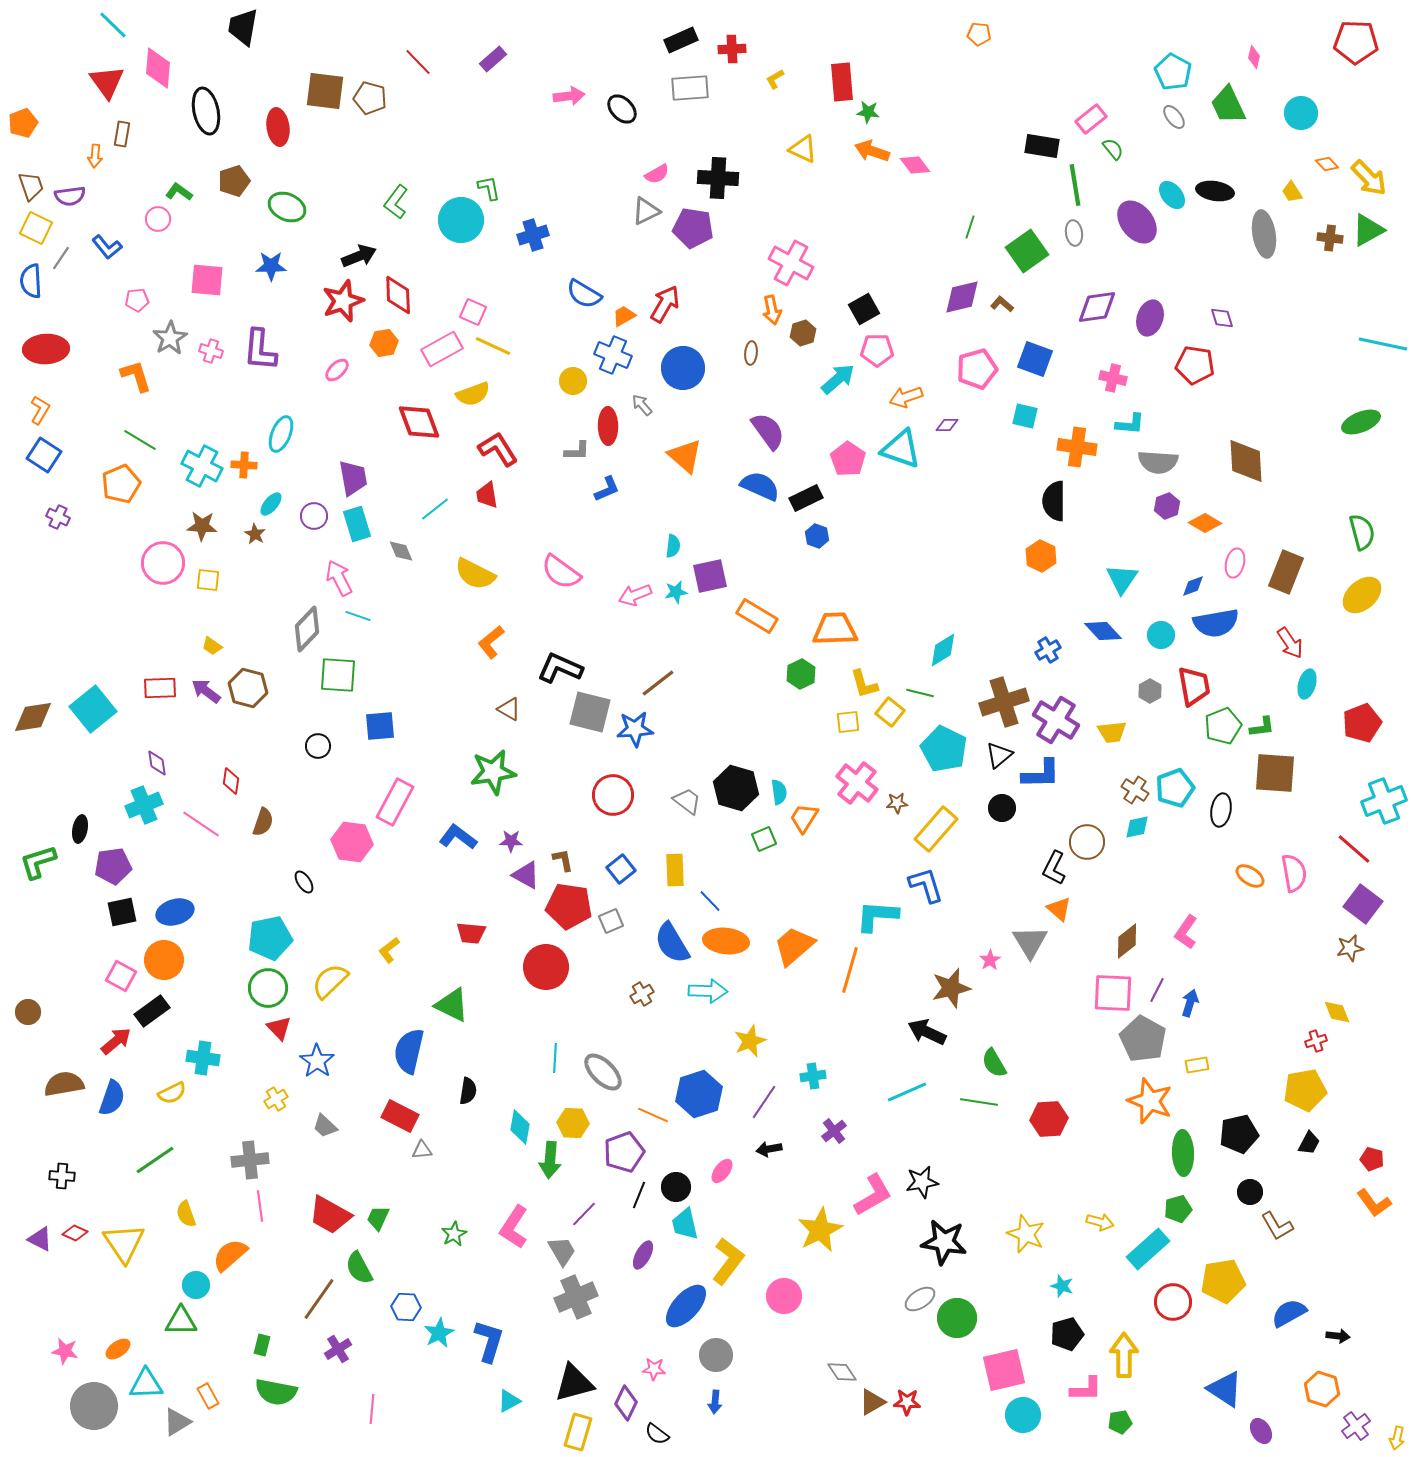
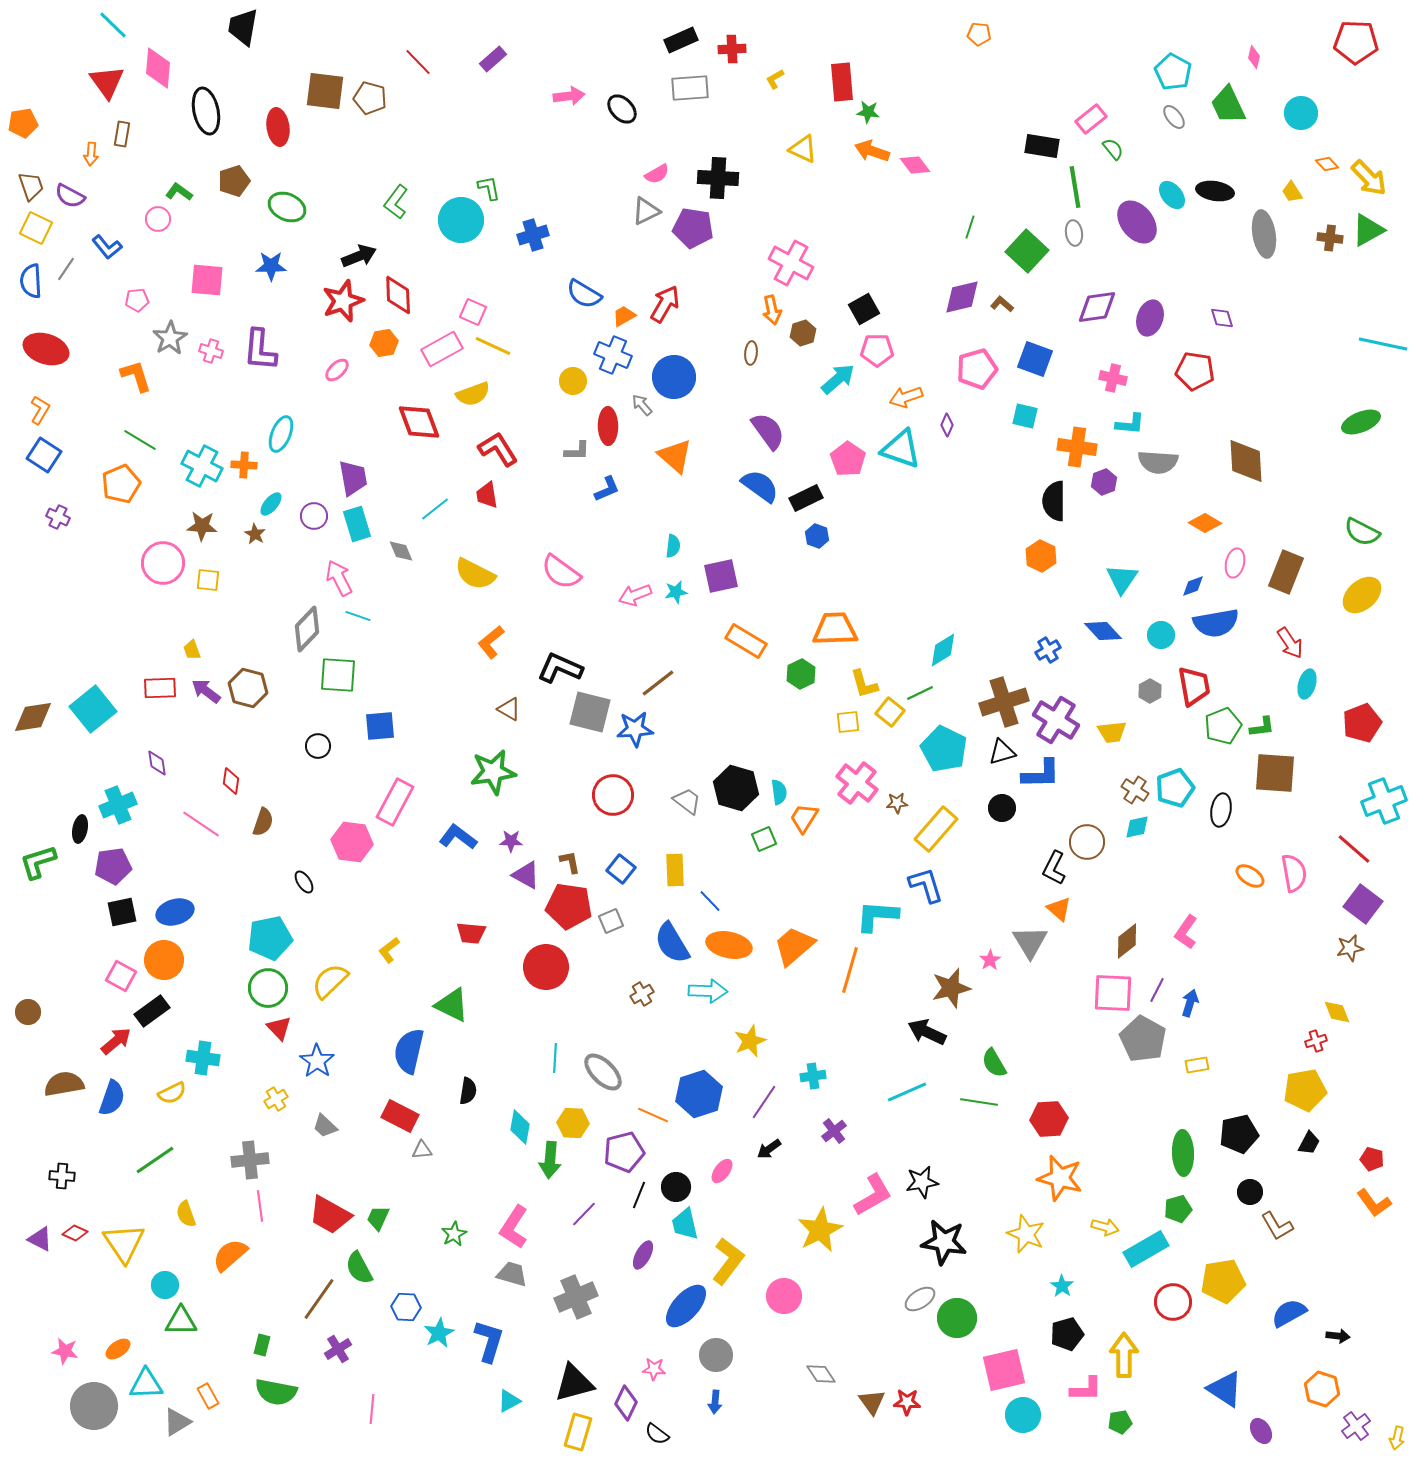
orange pentagon at (23, 123): rotated 12 degrees clockwise
orange arrow at (95, 156): moved 4 px left, 2 px up
green line at (1075, 185): moved 2 px down
purple semicircle at (70, 196): rotated 36 degrees clockwise
green square at (1027, 251): rotated 12 degrees counterclockwise
gray line at (61, 258): moved 5 px right, 11 px down
red ellipse at (46, 349): rotated 21 degrees clockwise
red pentagon at (1195, 365): moved 6 px down
blue circle at (683, 368): moved 9 px left, 9 px down
purple diamond at (947, 425): rotated 65 degrees counterclockwise
orange triangle at (685, 456): moved 10 px left
blue semicircle at (760, 486): rotated 12 degrees clockwise
purple hexagon at (1167, 506): moved 63 px left, 24 px up
green semicircle at (1362, 532): rotated 132 degrees clockwise
purple square at (710, 576): moved 11 px right
orange rectangle at (757, 616): moved 11 px left, 25 px down
yellow trapezoid at (212, 646): moved 20 px left, 4 px down; rotated 35 degrees clockwise
green line at (920, 693): rotated 40 degrees counterclockwise
black triangle at (999, 755): moved 3 px right, 3 px up; rotated 24 degrees clockwise
cyan cross at (144, 805): moved 26 px left
brown L-shape at (563, 860): moved 7 px right, 2 px down
blue square at (621, 869): rotated 12 degrees counterclockwise
orange ellipse at (726, 941): moved 3 px right, 4 px down; rotated 6 degrees clockwise
orange star at (1150, 1101): moved 90 px left, 77 px down; rotated 6 degrees counterclockwise
black arrow at (769, 1149): rotated 25 degrees counterclockwise
purple pentagon at (624, 1152): rotated 6 degrees clockwise
yellow arrow at (1100, 1222): moved 5 px right, 5 px down
cyan rectangle at (1148, 1249): moved 2 px left; rotated 12 degrees clockwise
gray trapezoid at (562, 1251): moved 50 px left, 23 px down; rotated 44 degrees counterclockwise
cyan circle at (196, 1285): moved 31 px left
cyan star at (1062, 1286): rotated 15 degrees clockwise
gray diamond at (842, 1372): moved 21 px left, 2 px down
brown triangle at (872, 1402): rotated 36 degrees counterclockwise
